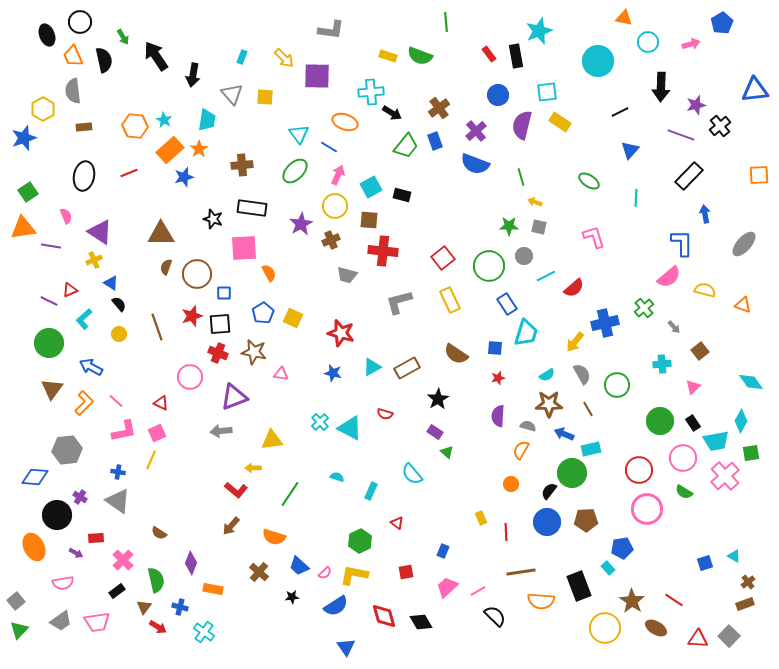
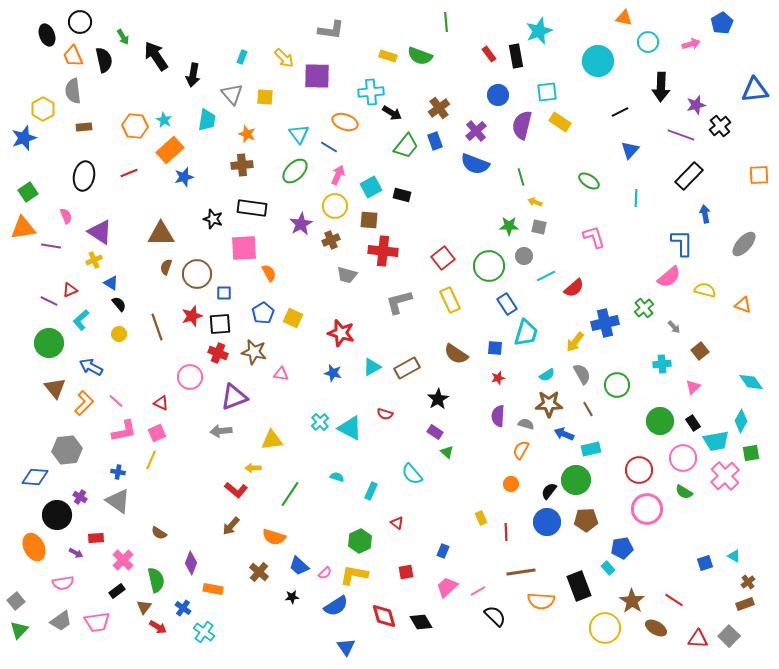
orange star at (199, 149): moved 48 px right, 15 px up; rotated 18 degrees counterclockwise
cyan L-shape at (84, 319): moved 3 px left, 1 px down
brown triangle at (52, 389): moved 3 px right, 1 px up; rotated 15 degrees counterclockwise
gray semicircle at (528, 426): moved 2 px left, 2 px up
green circle at (572, 473): moved 4 px right, 7 px down
blue cross at (180, 607): moved 3 px right, 1 px down; rotated 21 degrees clockwise
